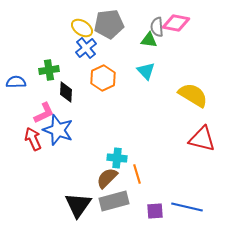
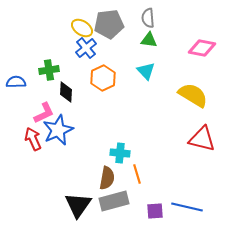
pink diamond: moved 26 px right, 25 px down
gray semicircle: moved 9 px left, 9 px up
blue star: rotated 28 degrees clockwise
cyan cross: moved 3 px right, 5 px up
brown semicircle: rotated 145 degrees clockwise
